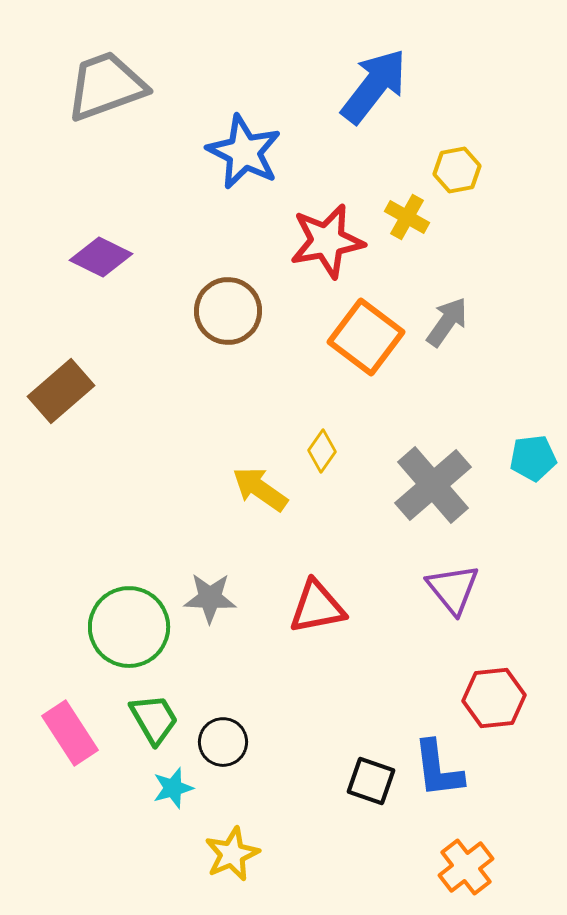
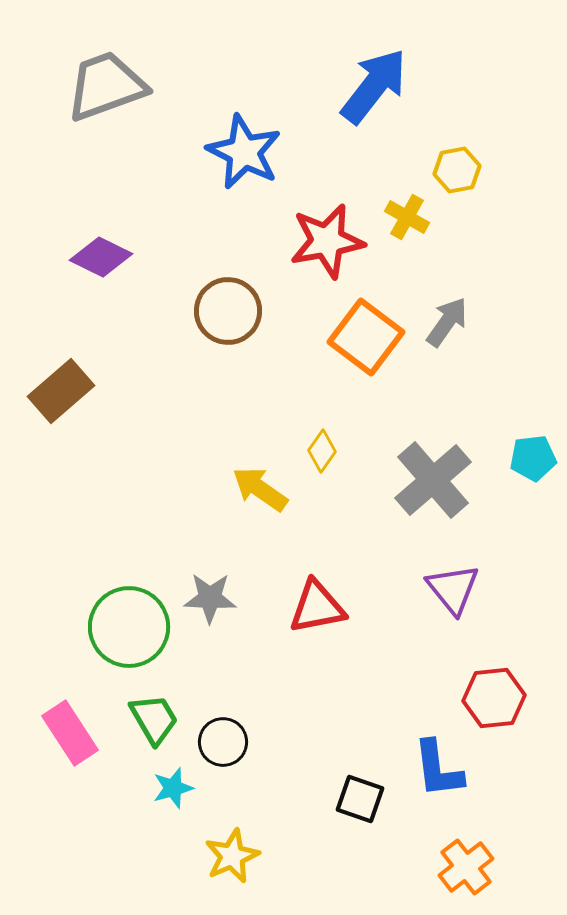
gray cross: moved 5 px up
black square: moved 11 px left, 18 px down
yellow star: moved 2 px down
